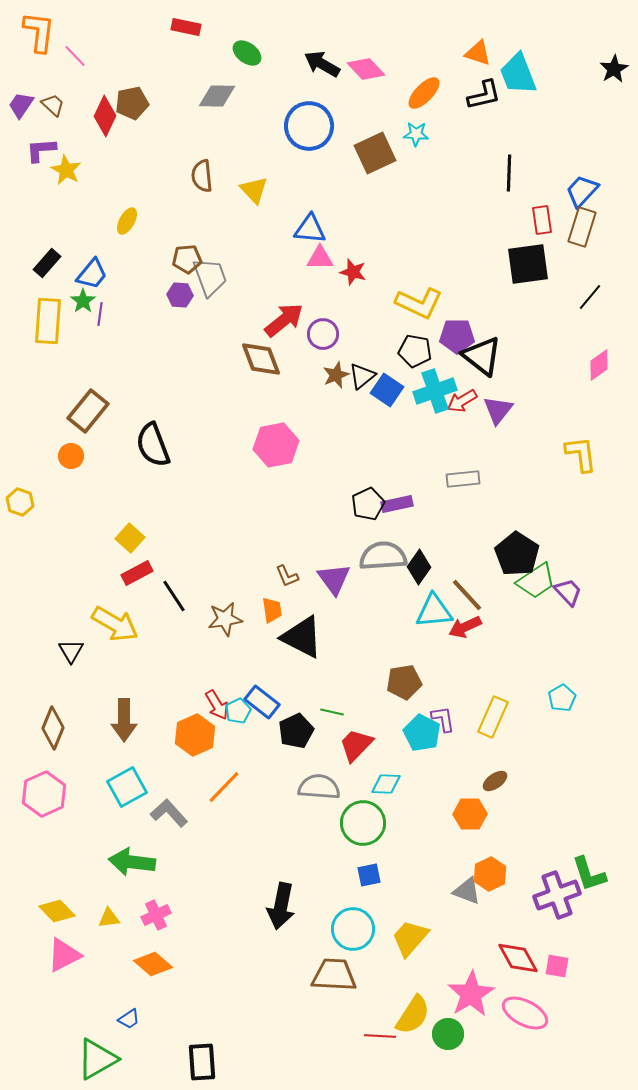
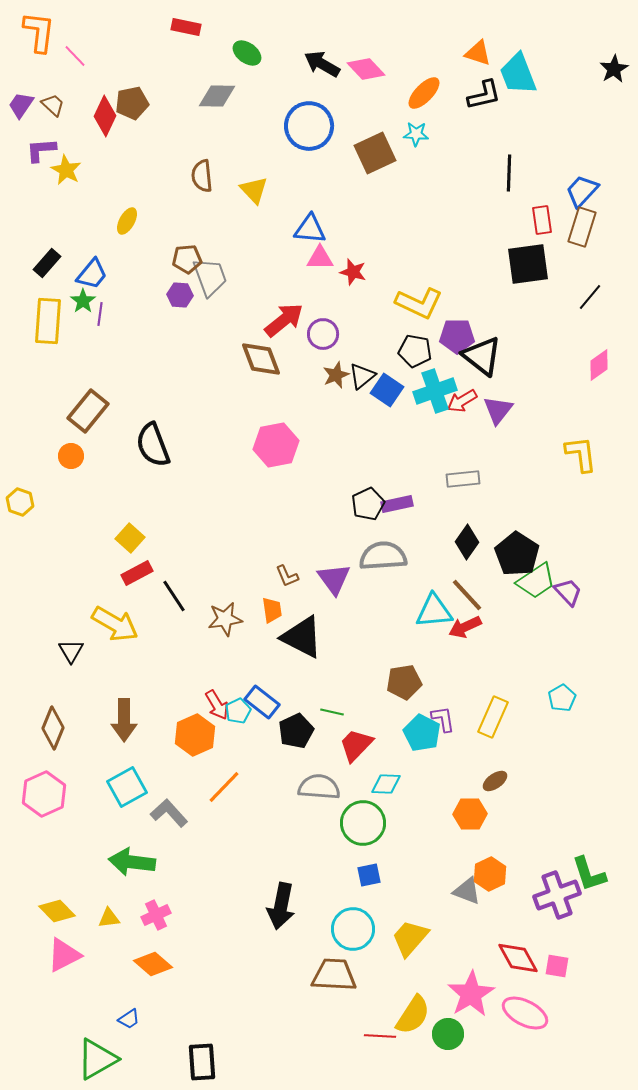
black diamond at (419, 567): moved 48 px right, 25 px up
